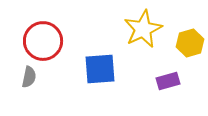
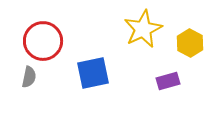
yellow hexagon: rotated 16 degrees counterclockwise
blue square: moved 7 px left, 4 px down; rotated 8 degrees counterclockwise
